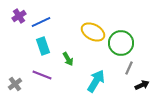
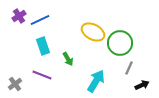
blue line: moved 1 px left, 2 px up
green circle: moved 1 px left
